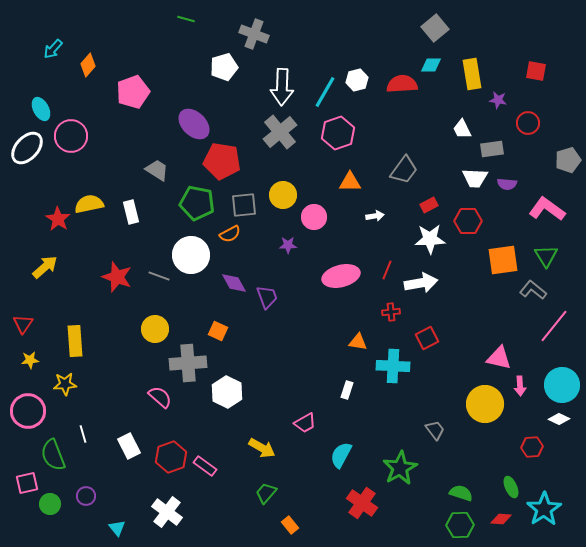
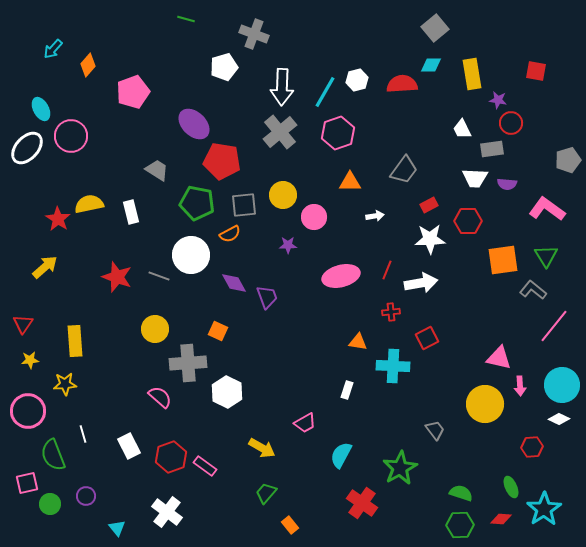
red circle at (528, 123): moved 17 px left
